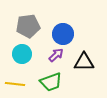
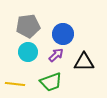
cyan circle: moved 6 px right, 2 px up
